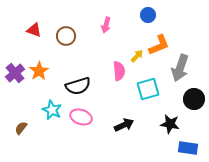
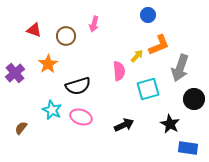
pink arrow: moved 12 px left, 1 px up
orange star: moved 9 px right, 7 px up
black star: rotated 18 degrees clockwise
